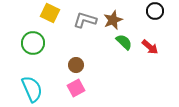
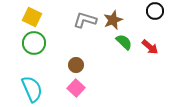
yellow square: moved 18 px left, 4 px down
green circle: moved 1 px right
pink square: rotated 18 degrees counterclockwise
